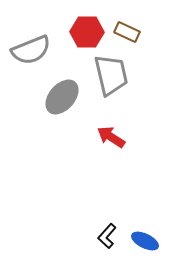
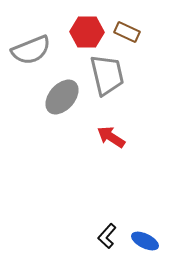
gray trapezoid: moved 4 px left
